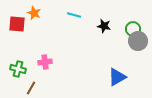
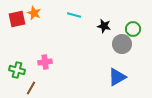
red square: moved 5 px up; rotated 18 degrees counterclockwise
gray circle: moved 16 px left, 3 px down
green cross: moved 1 px left, 1 px down
